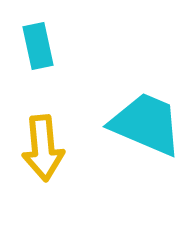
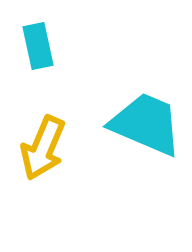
yellow arrow: rotated 28 degrees clockwise
